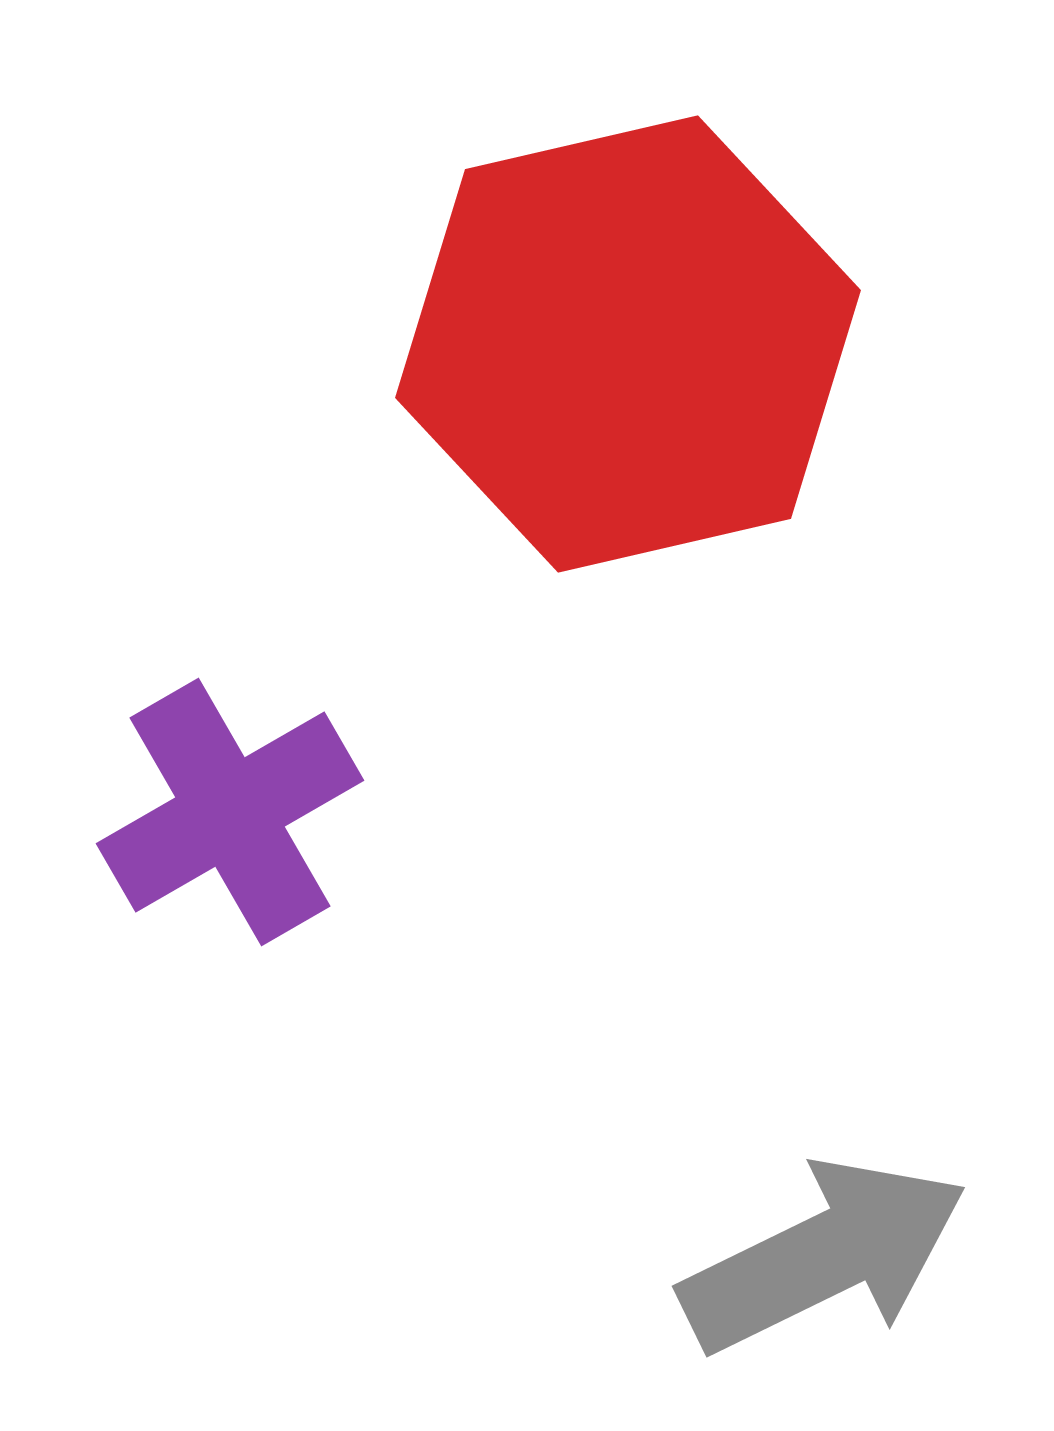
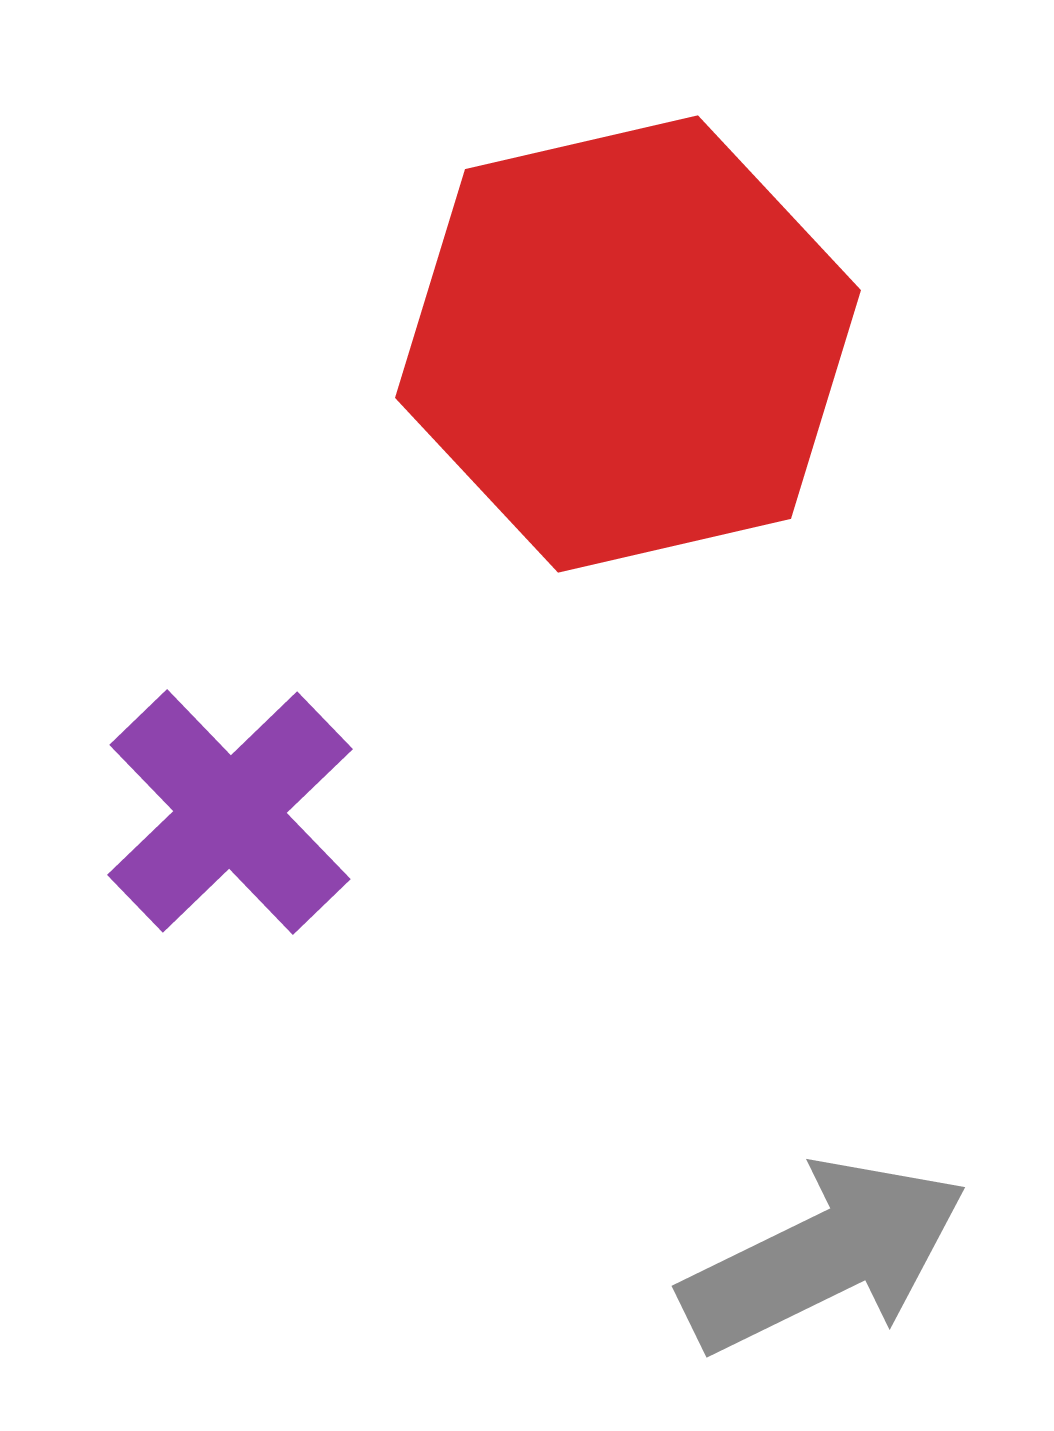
purple cross: rotated 14 degrees counterclockwise
